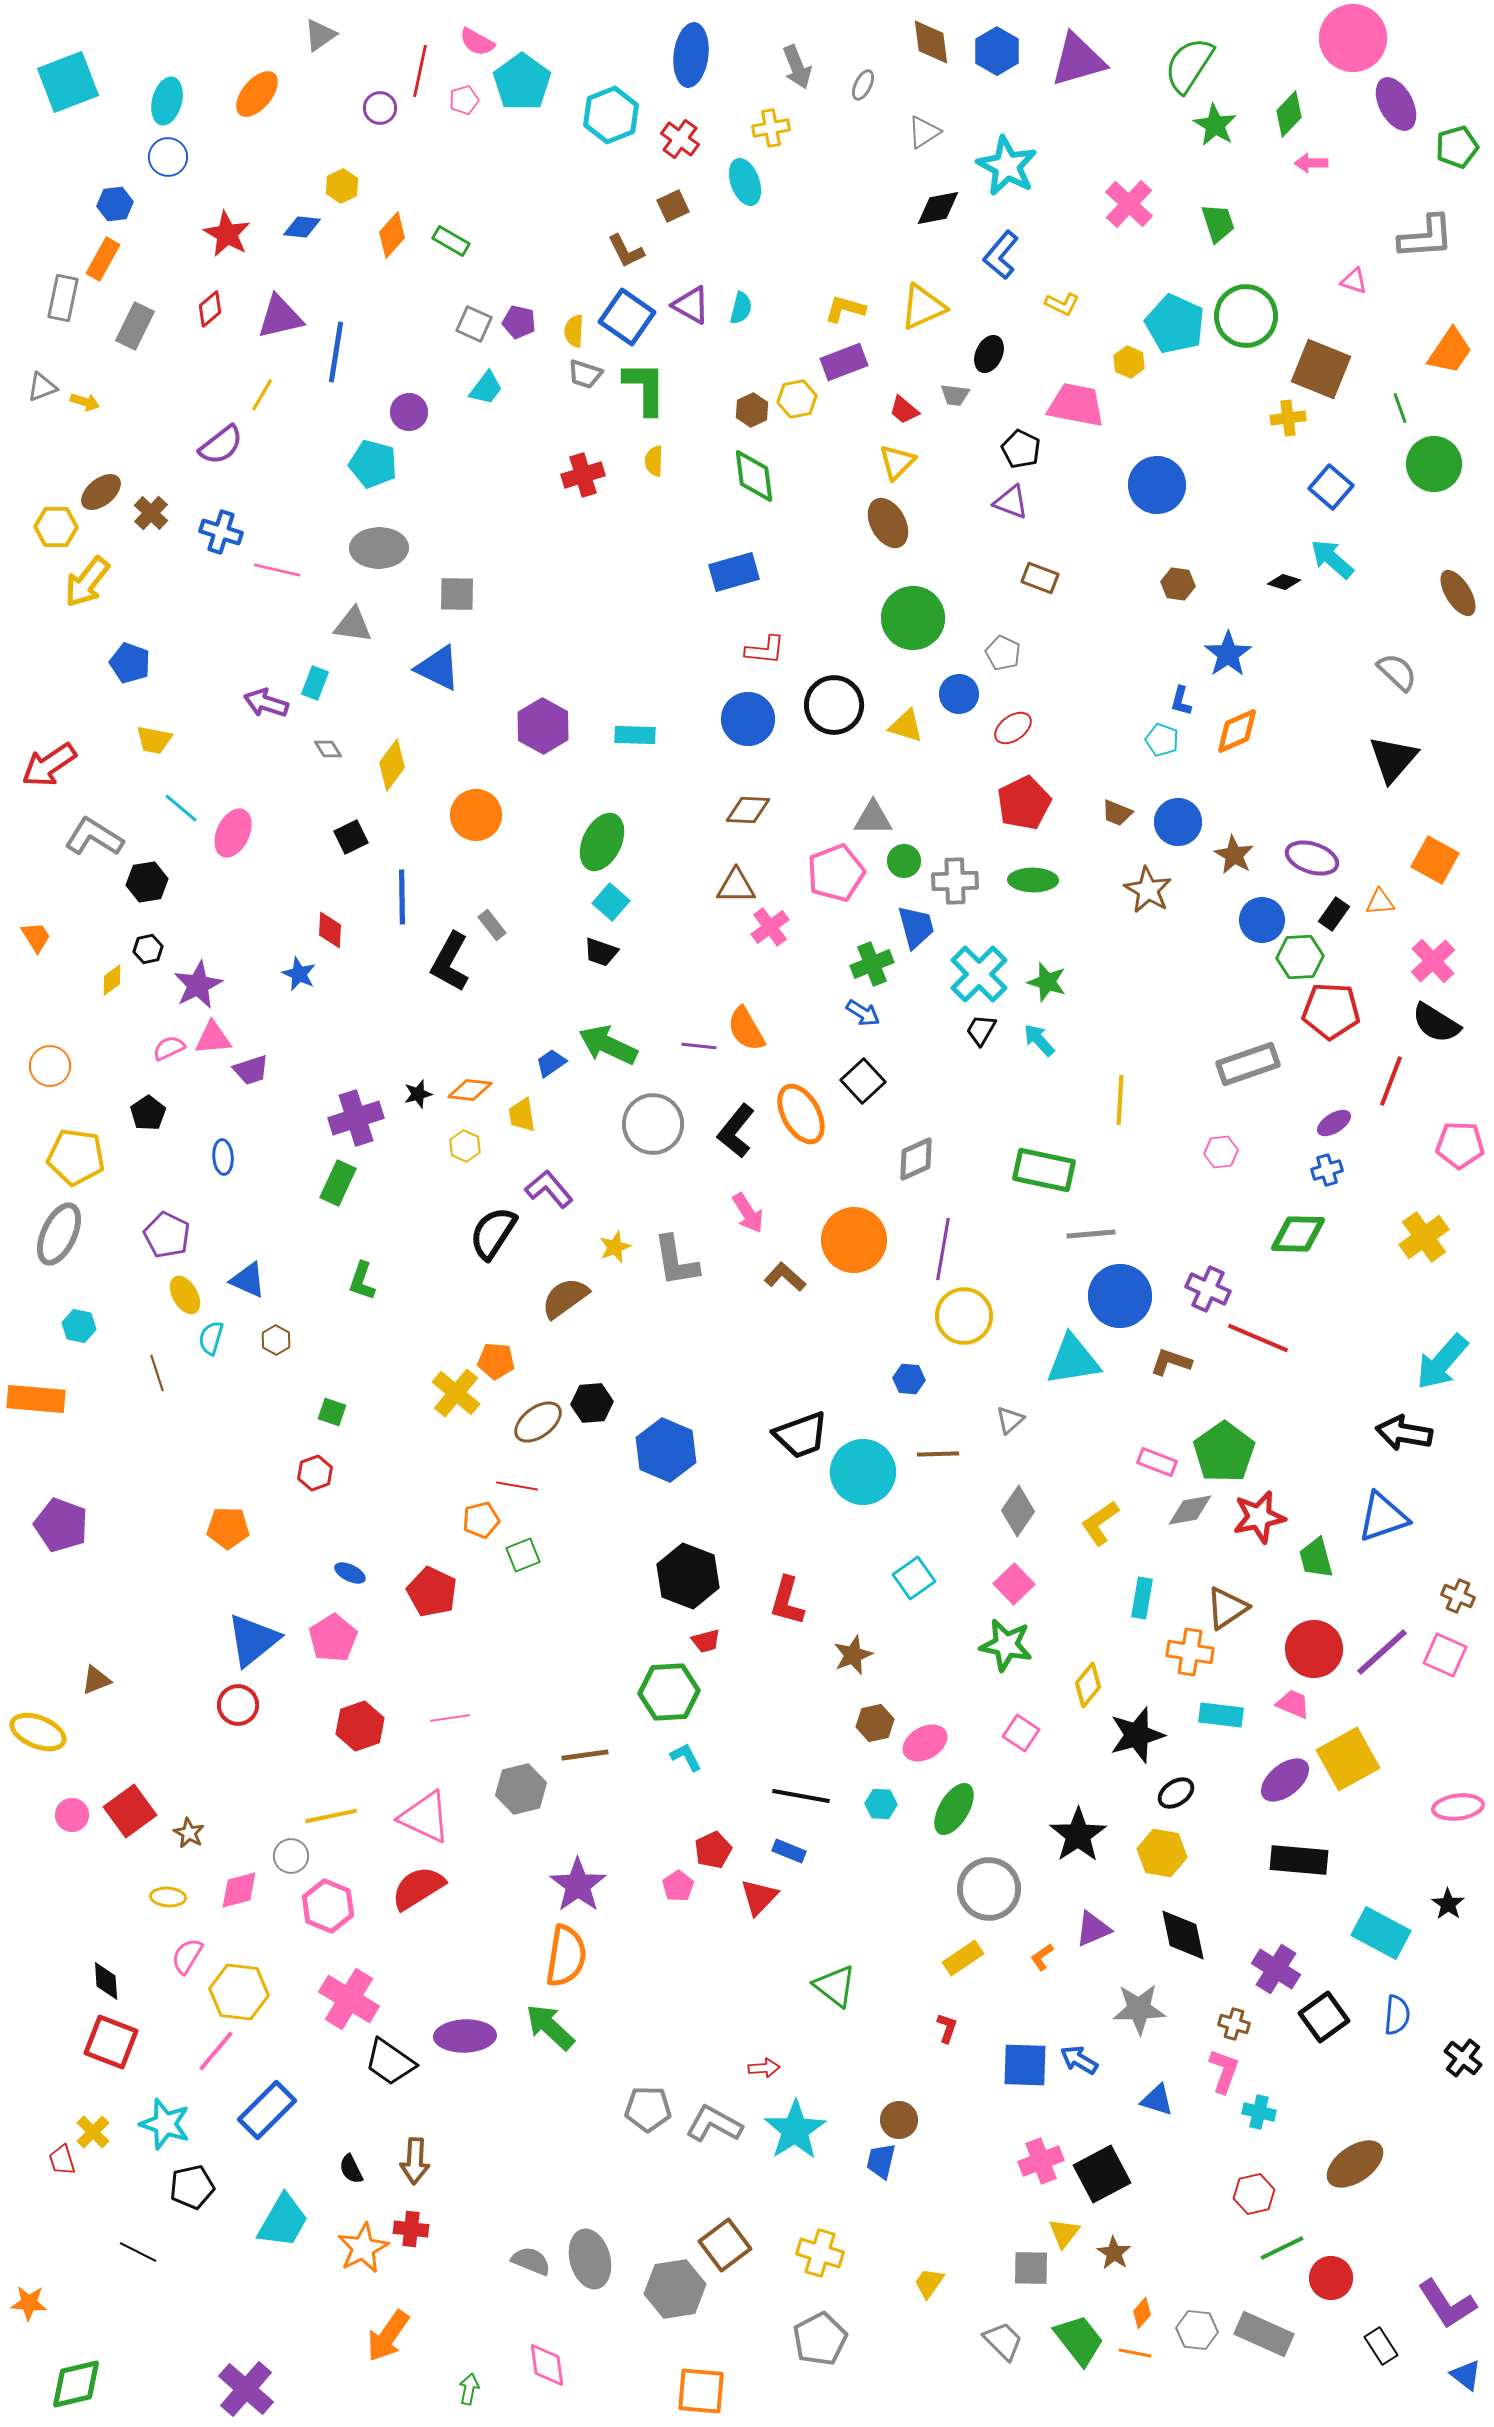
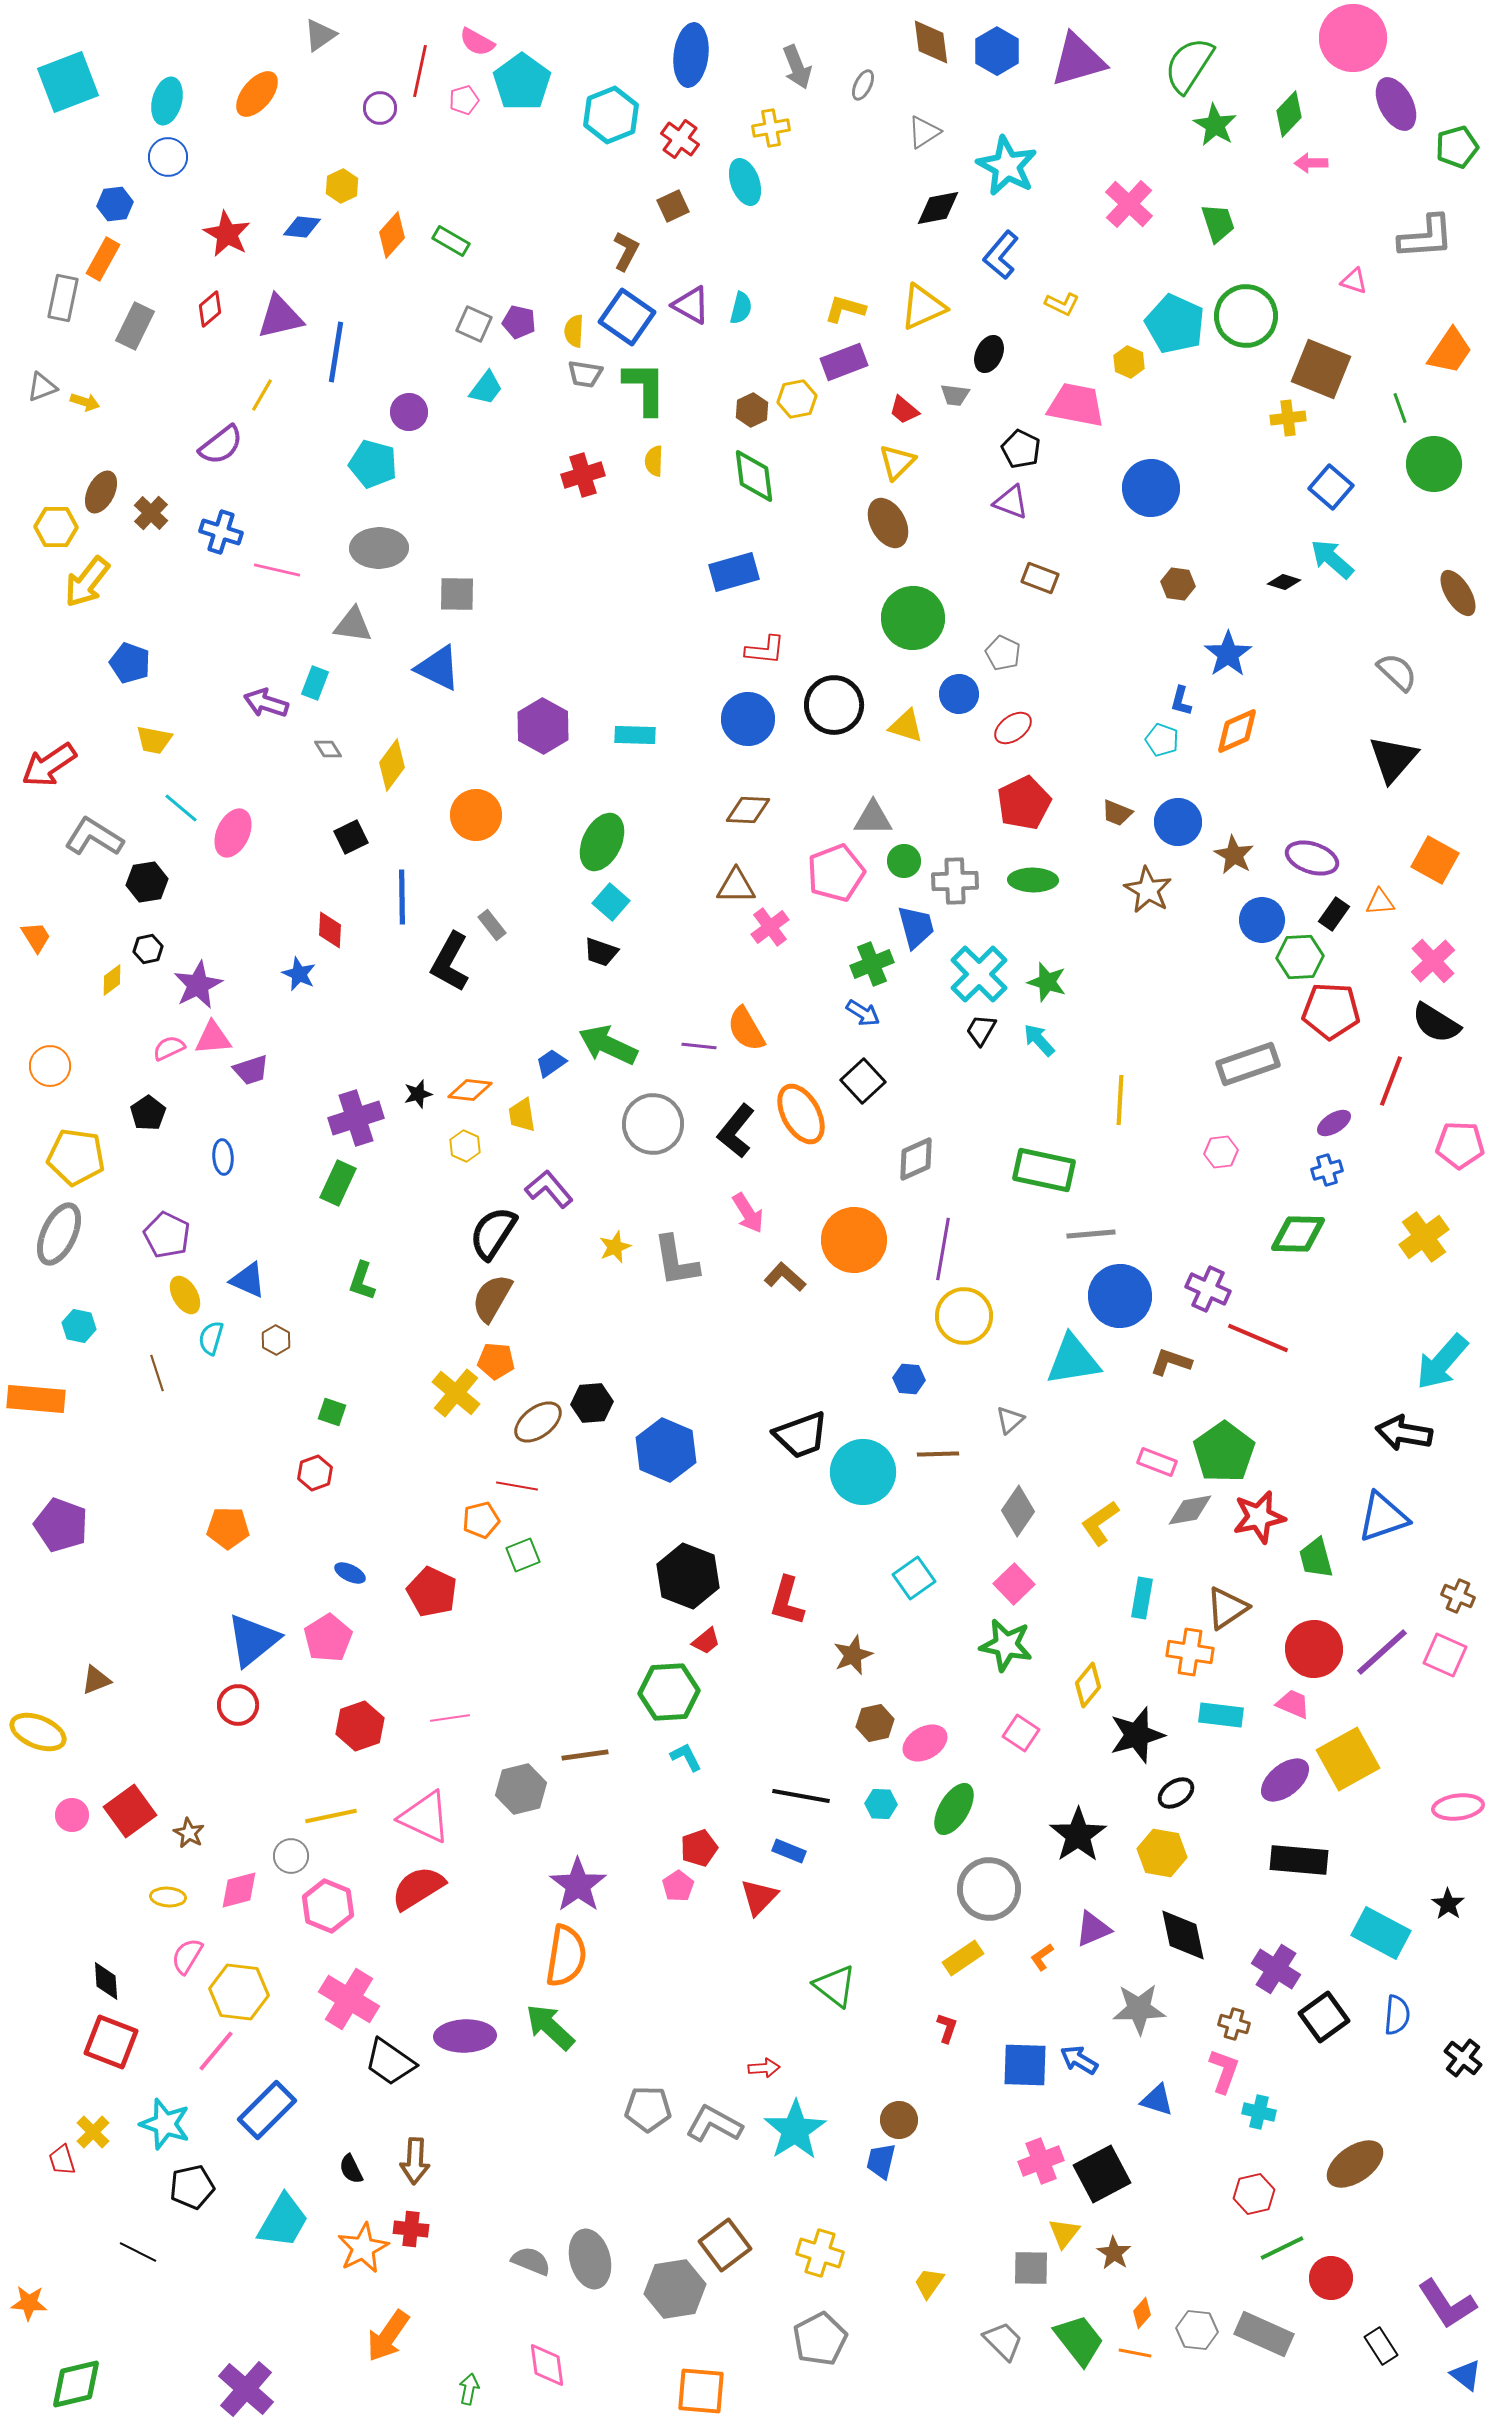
brown L-shape at (626, 251): rotated 126 degrees counterclockwise
gray trapezoid at (585, 374): rotated 9 degrees counterclockwise
blue circle at (1157, 485): moved 6 px left, 3 px down
brown ellipse at (101, 492): rotated 24 degrees counterclockwise
brown semicircle at (565, 1298): moved 73 px left; rotated 24 degrees counterclockwise
pink pentagon at (333, 1638): moved 5 px left
red trapezoid at (706, 1641): rotated 24 degrees counterclockwise
red pentagon at (713, 1850): moved 14 px left, 2 px up; rotated 6 degrees clockwise
